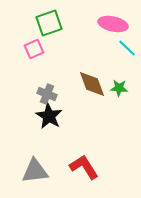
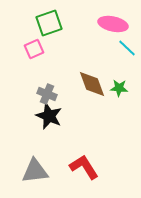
black star: rotated 8 degrees counterclockwise
